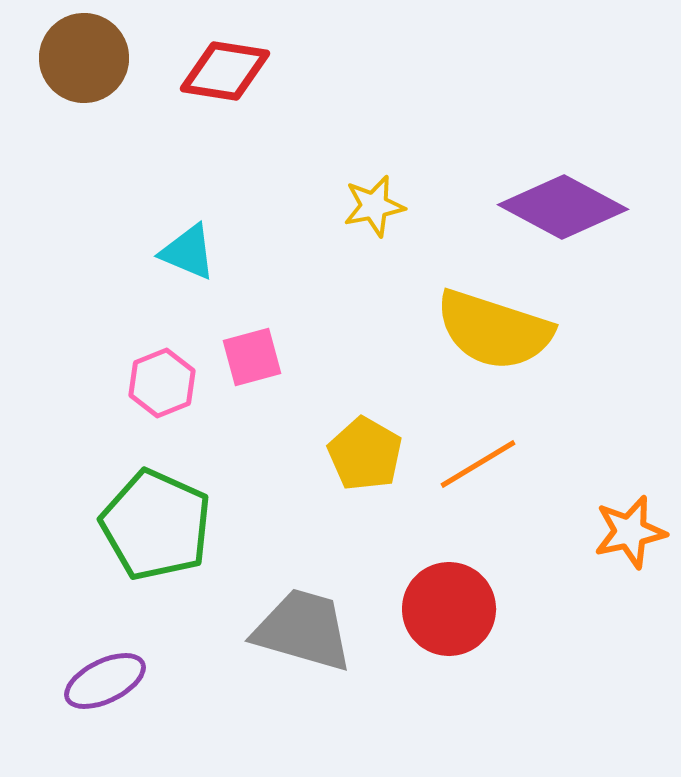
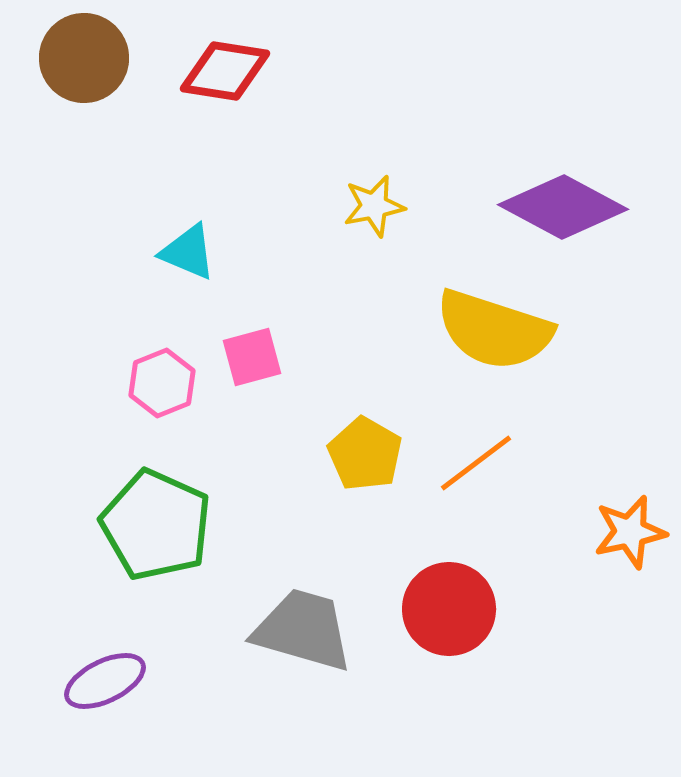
orange line: moved 2 px left, 1 px up; rotated 6 degrees counterclockwise
